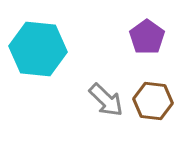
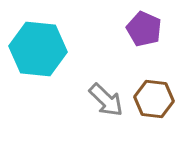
purple pentagon: moved 3 px left, 8 px up; rotated 12 degrees counterclockwise
brown hexagon: moved 1 px right, 2 px up
